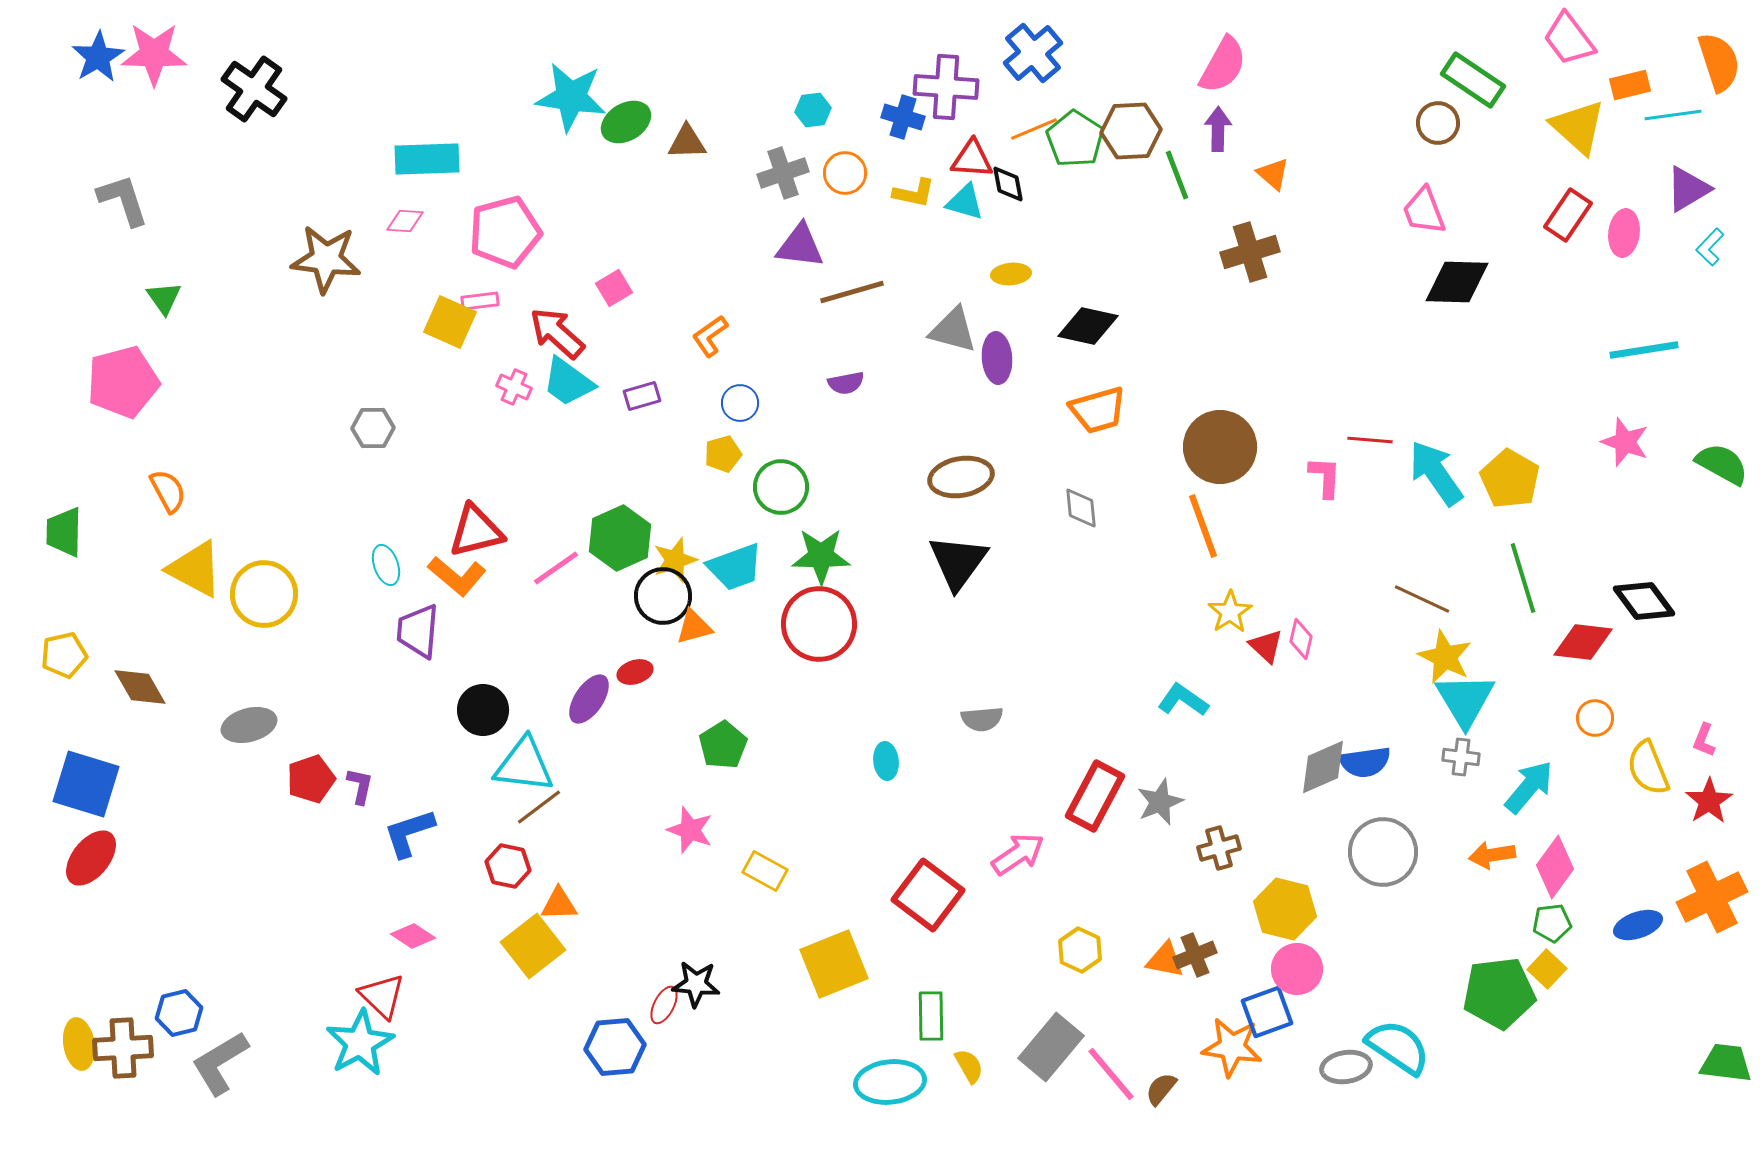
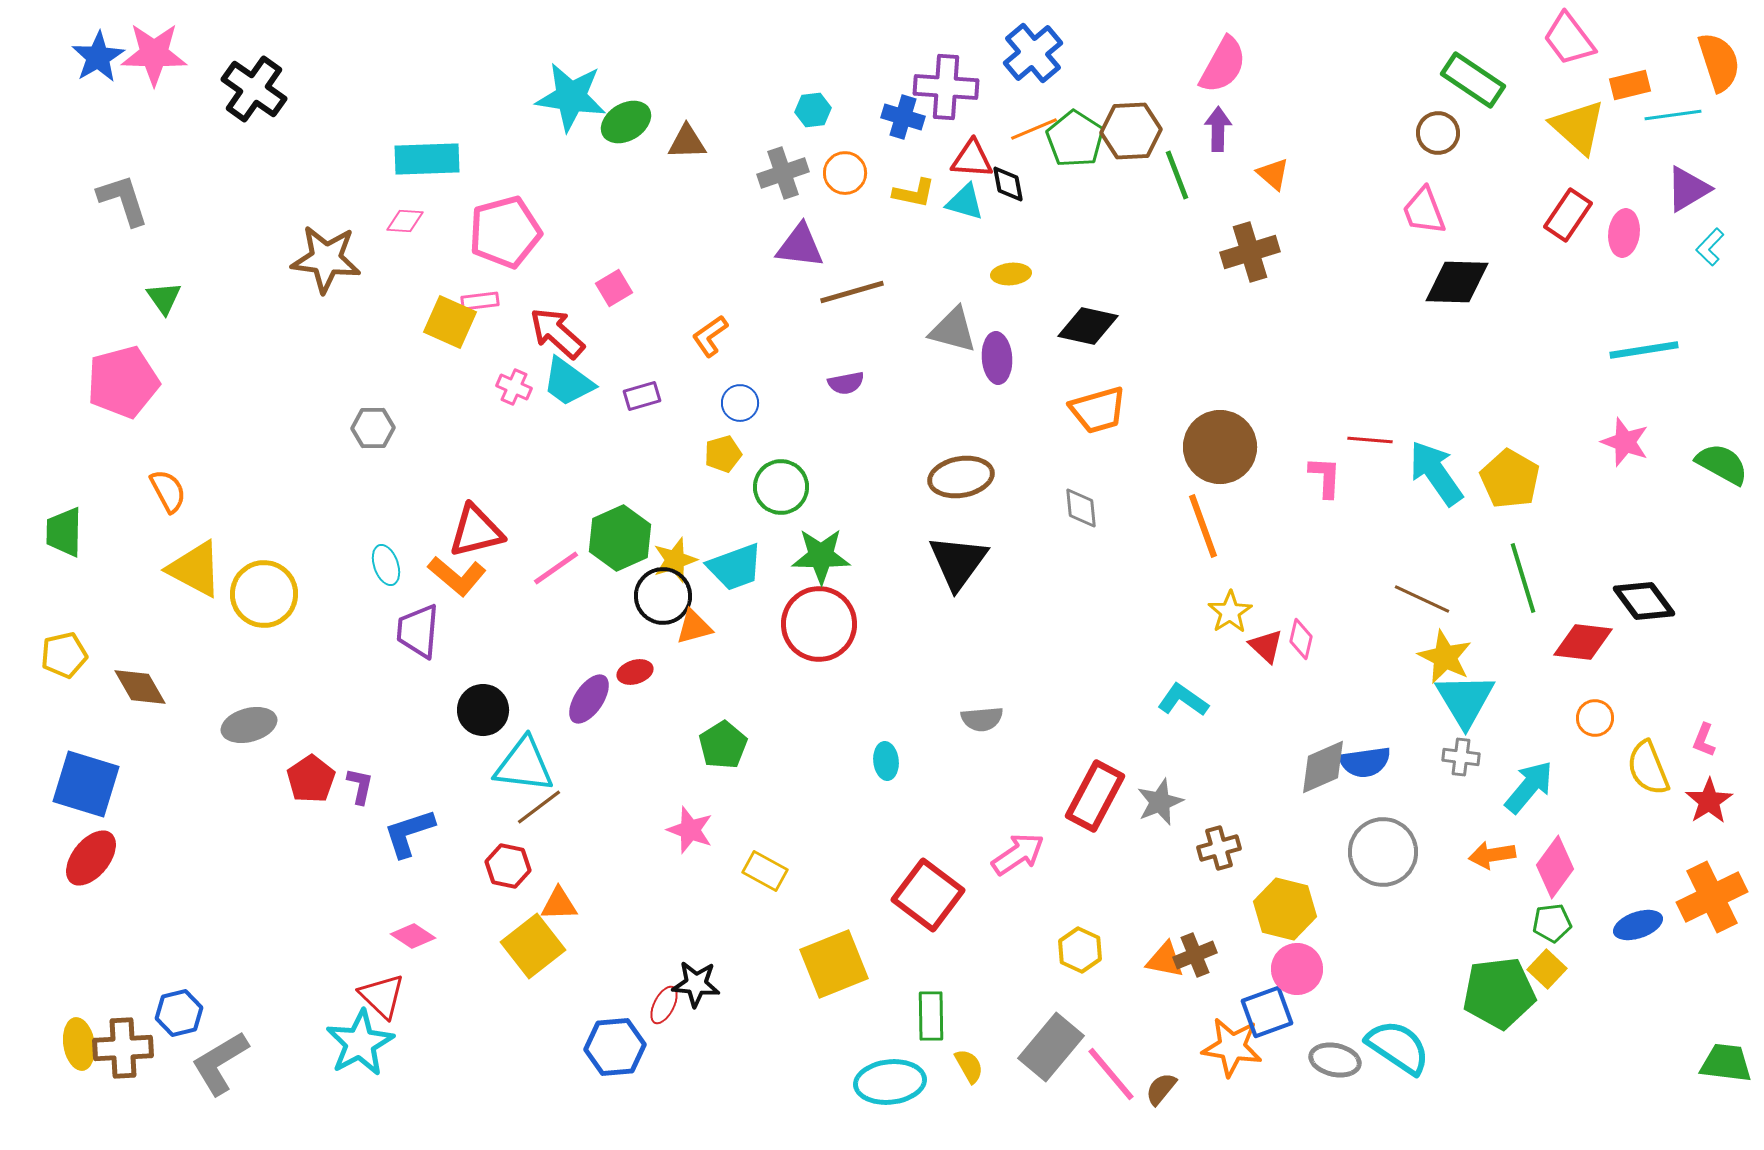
brown circle at (1438, 123): moved 10 px down
red pentagon at (311, 779): rotated 15 degrees counterclockwise
gray ellipse at (1346, 1067): moved 11 px left, 7 px up; rotated 21 degrees clockwise
